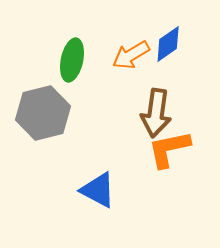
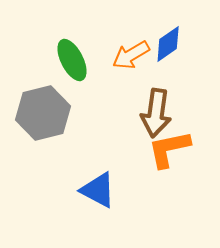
green ellipse: rotated 39 degrees counterclockwise
